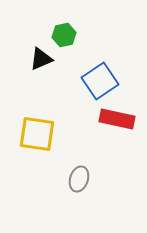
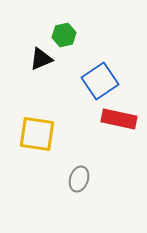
red rectangle: moved 2 px right
